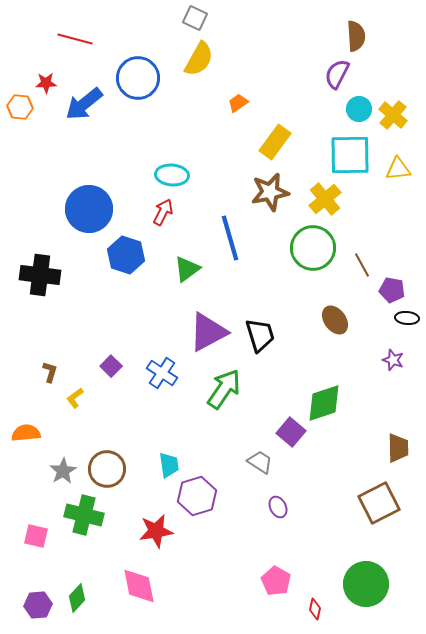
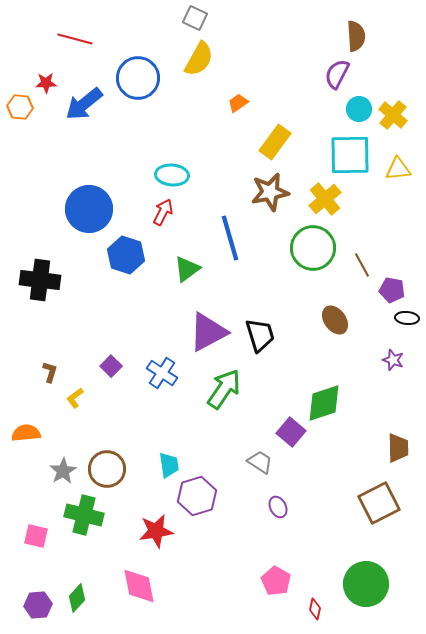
black cross at (40, 275): moved 5 px down
